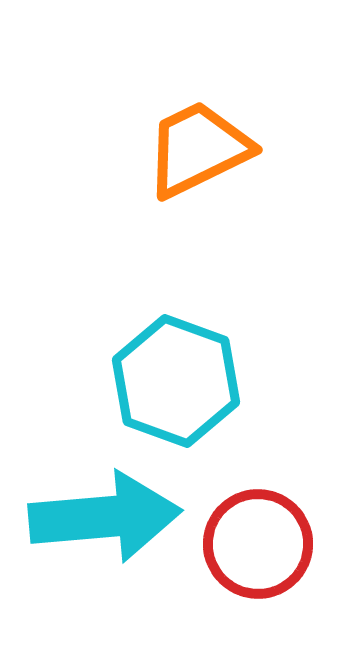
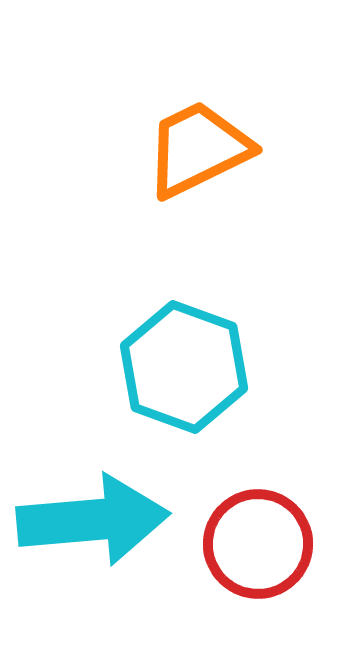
cyan hexagon: moved 8 px right, 14 px up
cyan arrow: moved 12 px left, 3 px down
